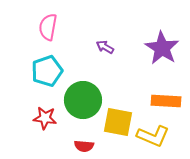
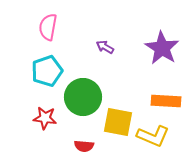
green circle: moved 3 px up
